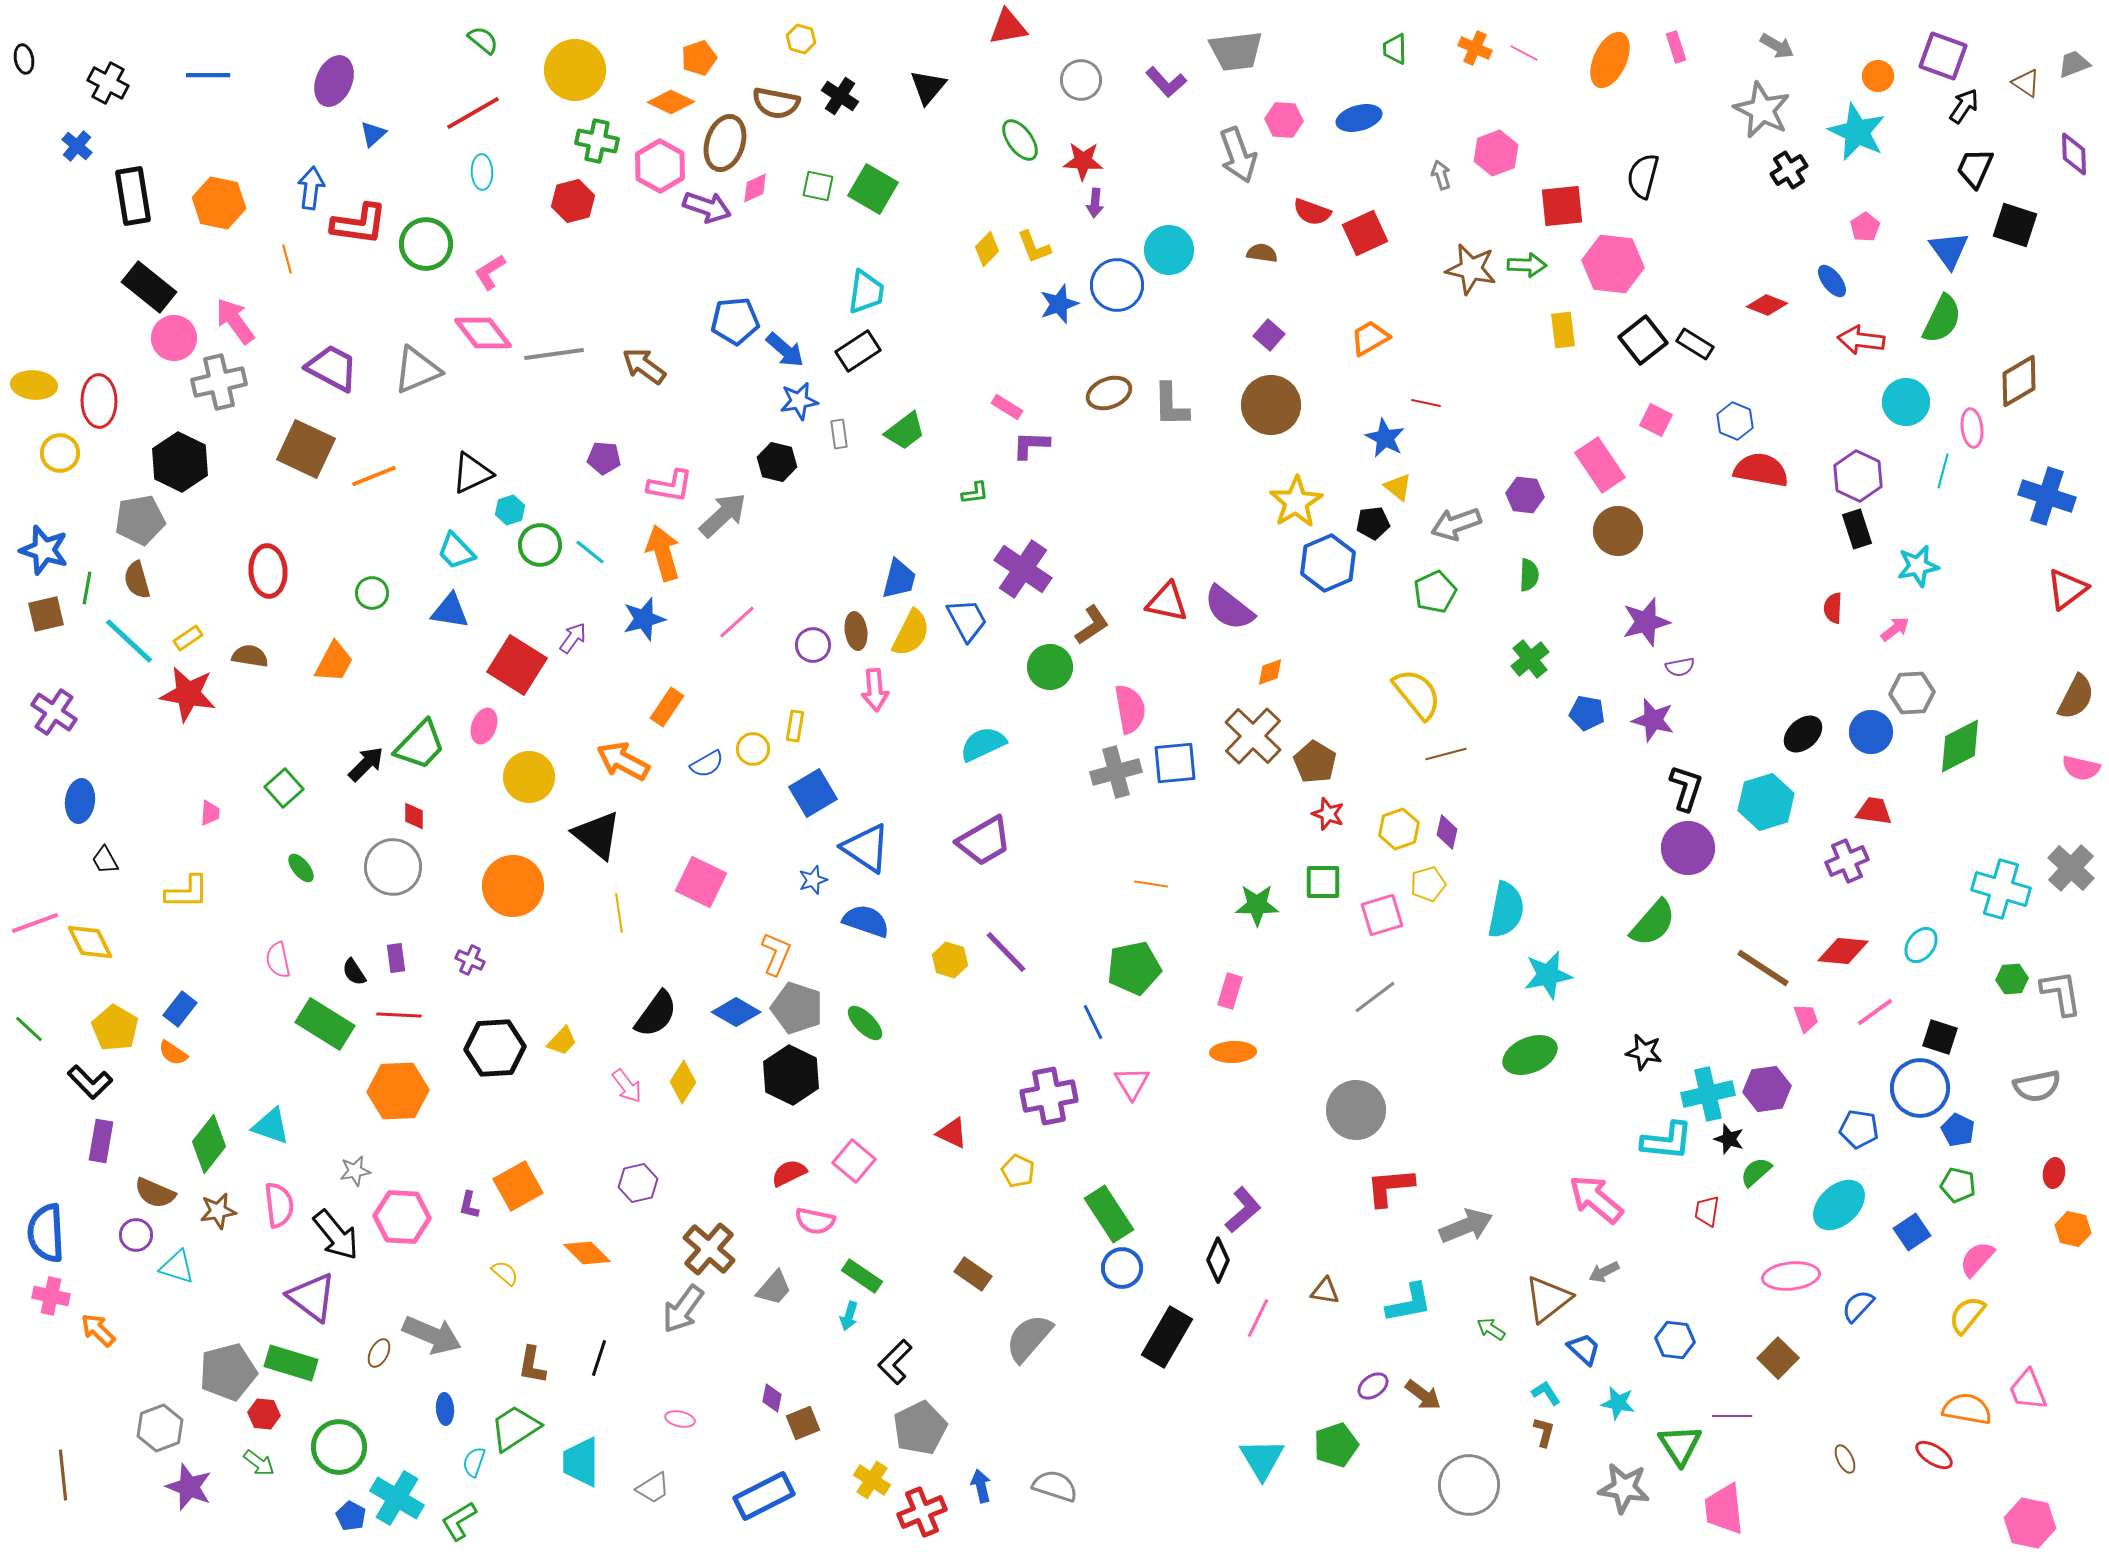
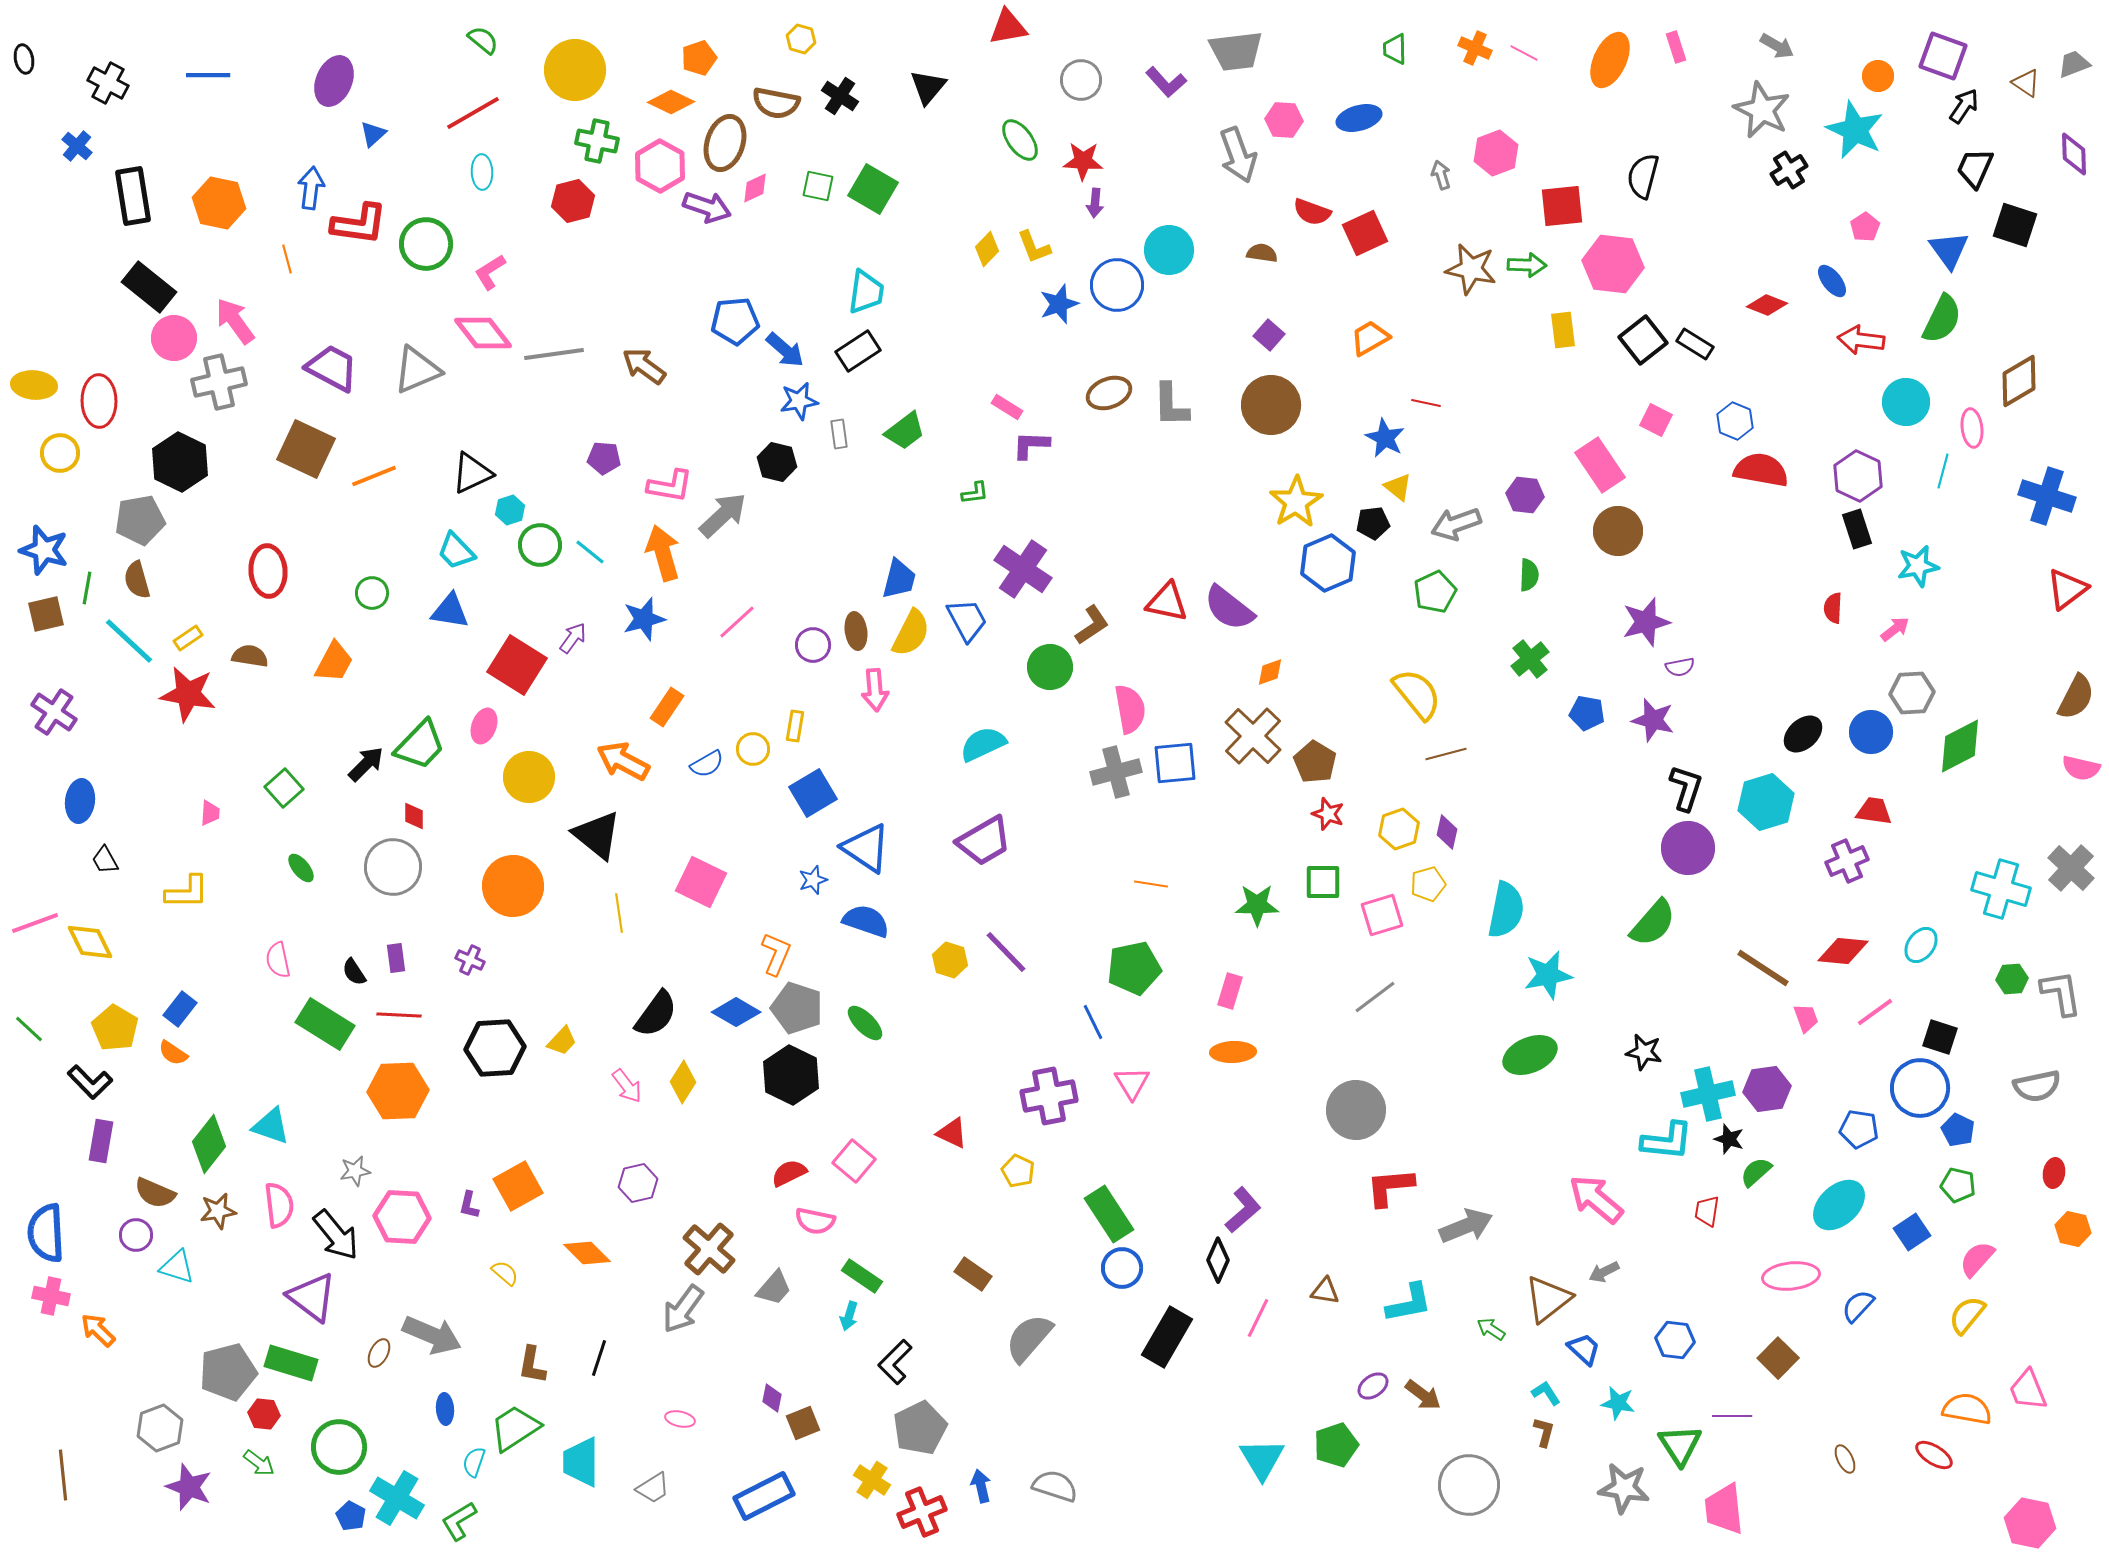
cyan star at (1857, 132): moved 2 px left, 2 px up
